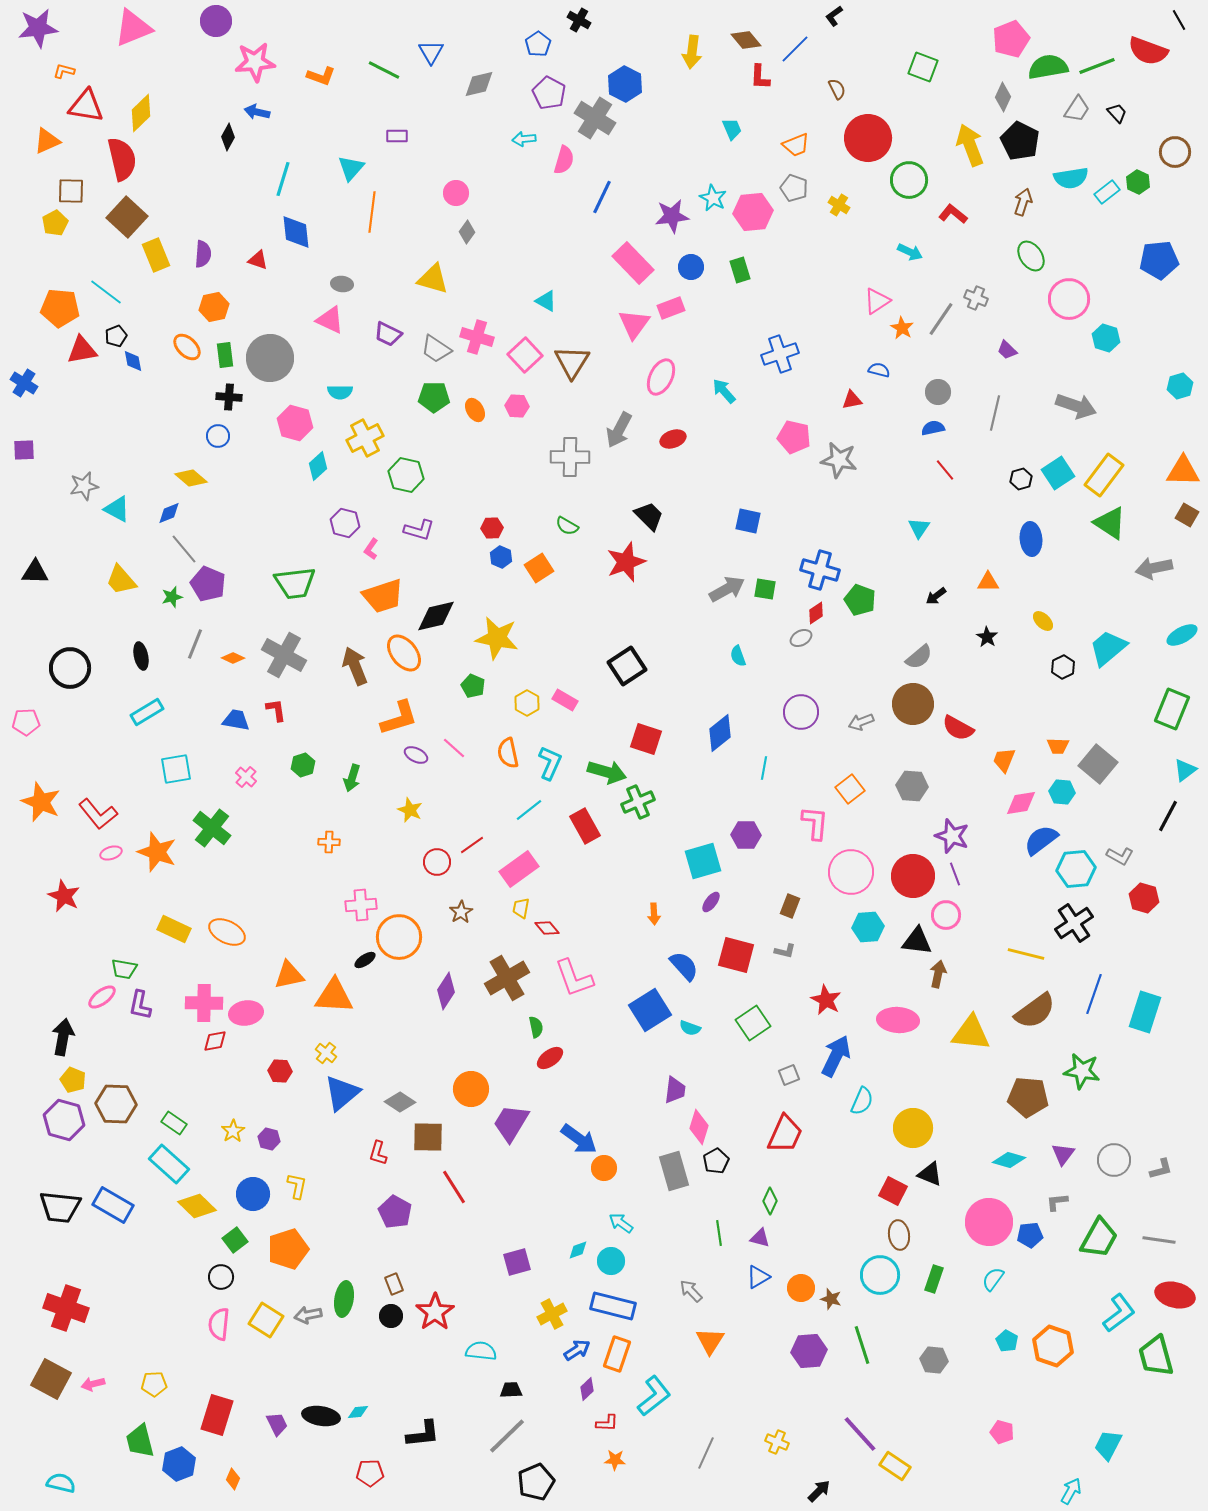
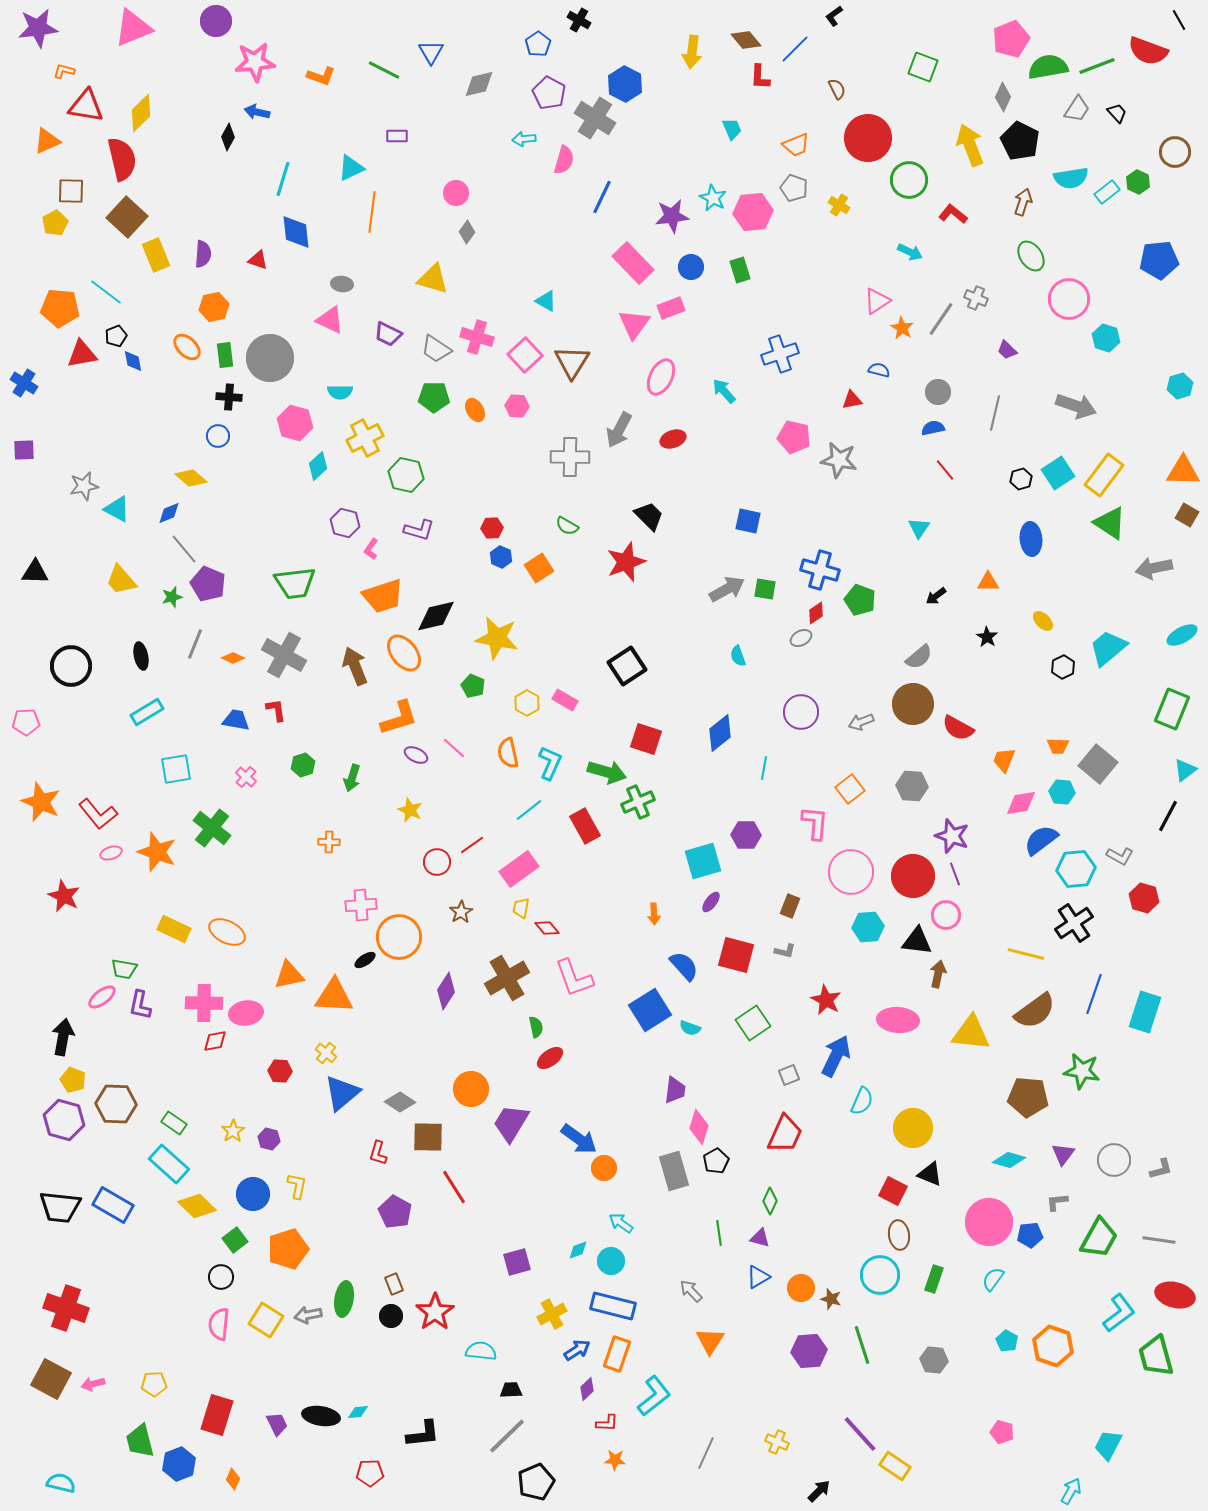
cyan triangle at (351, 168): rotated 24 degrees clockwise
red triangle at (82, 350): moved 4 px down
black circle at (70, 668): moved 1 px right, 2 px up
